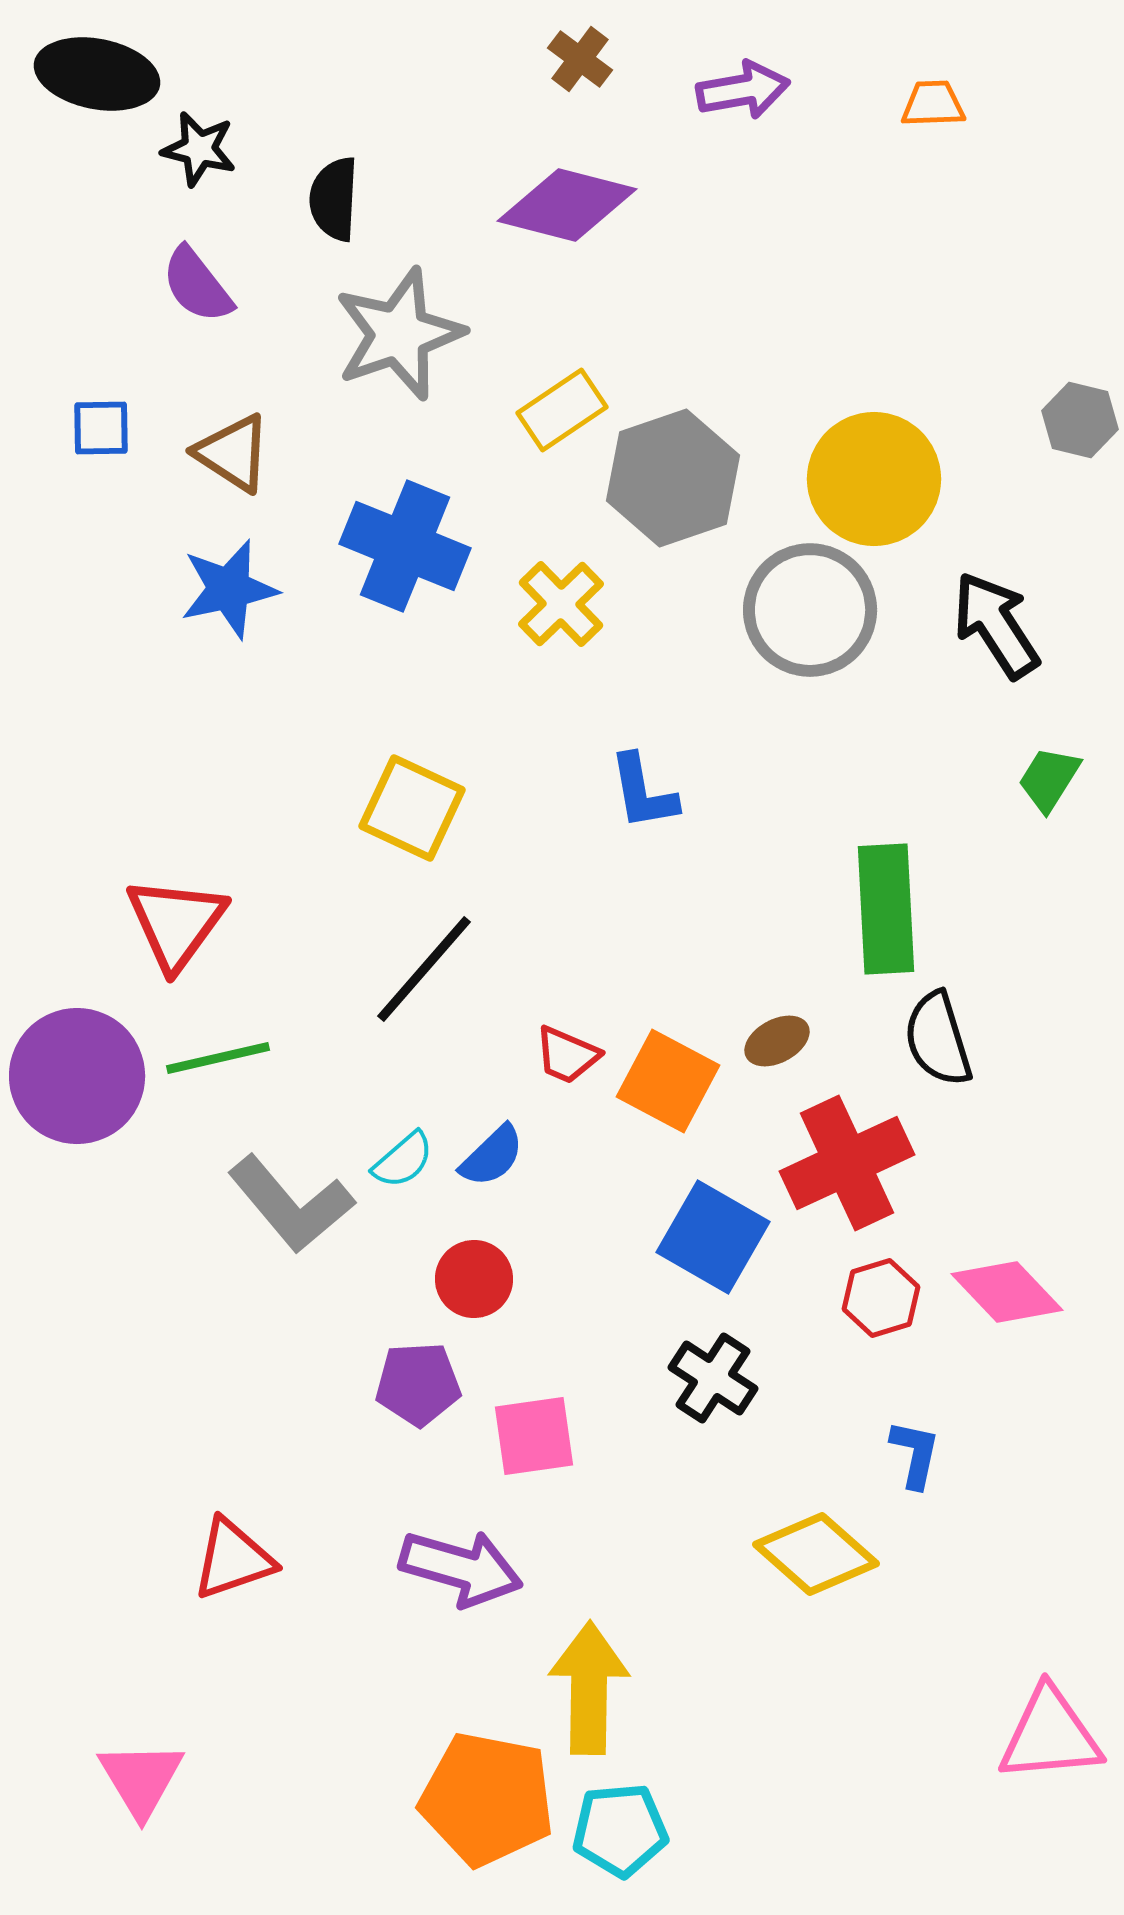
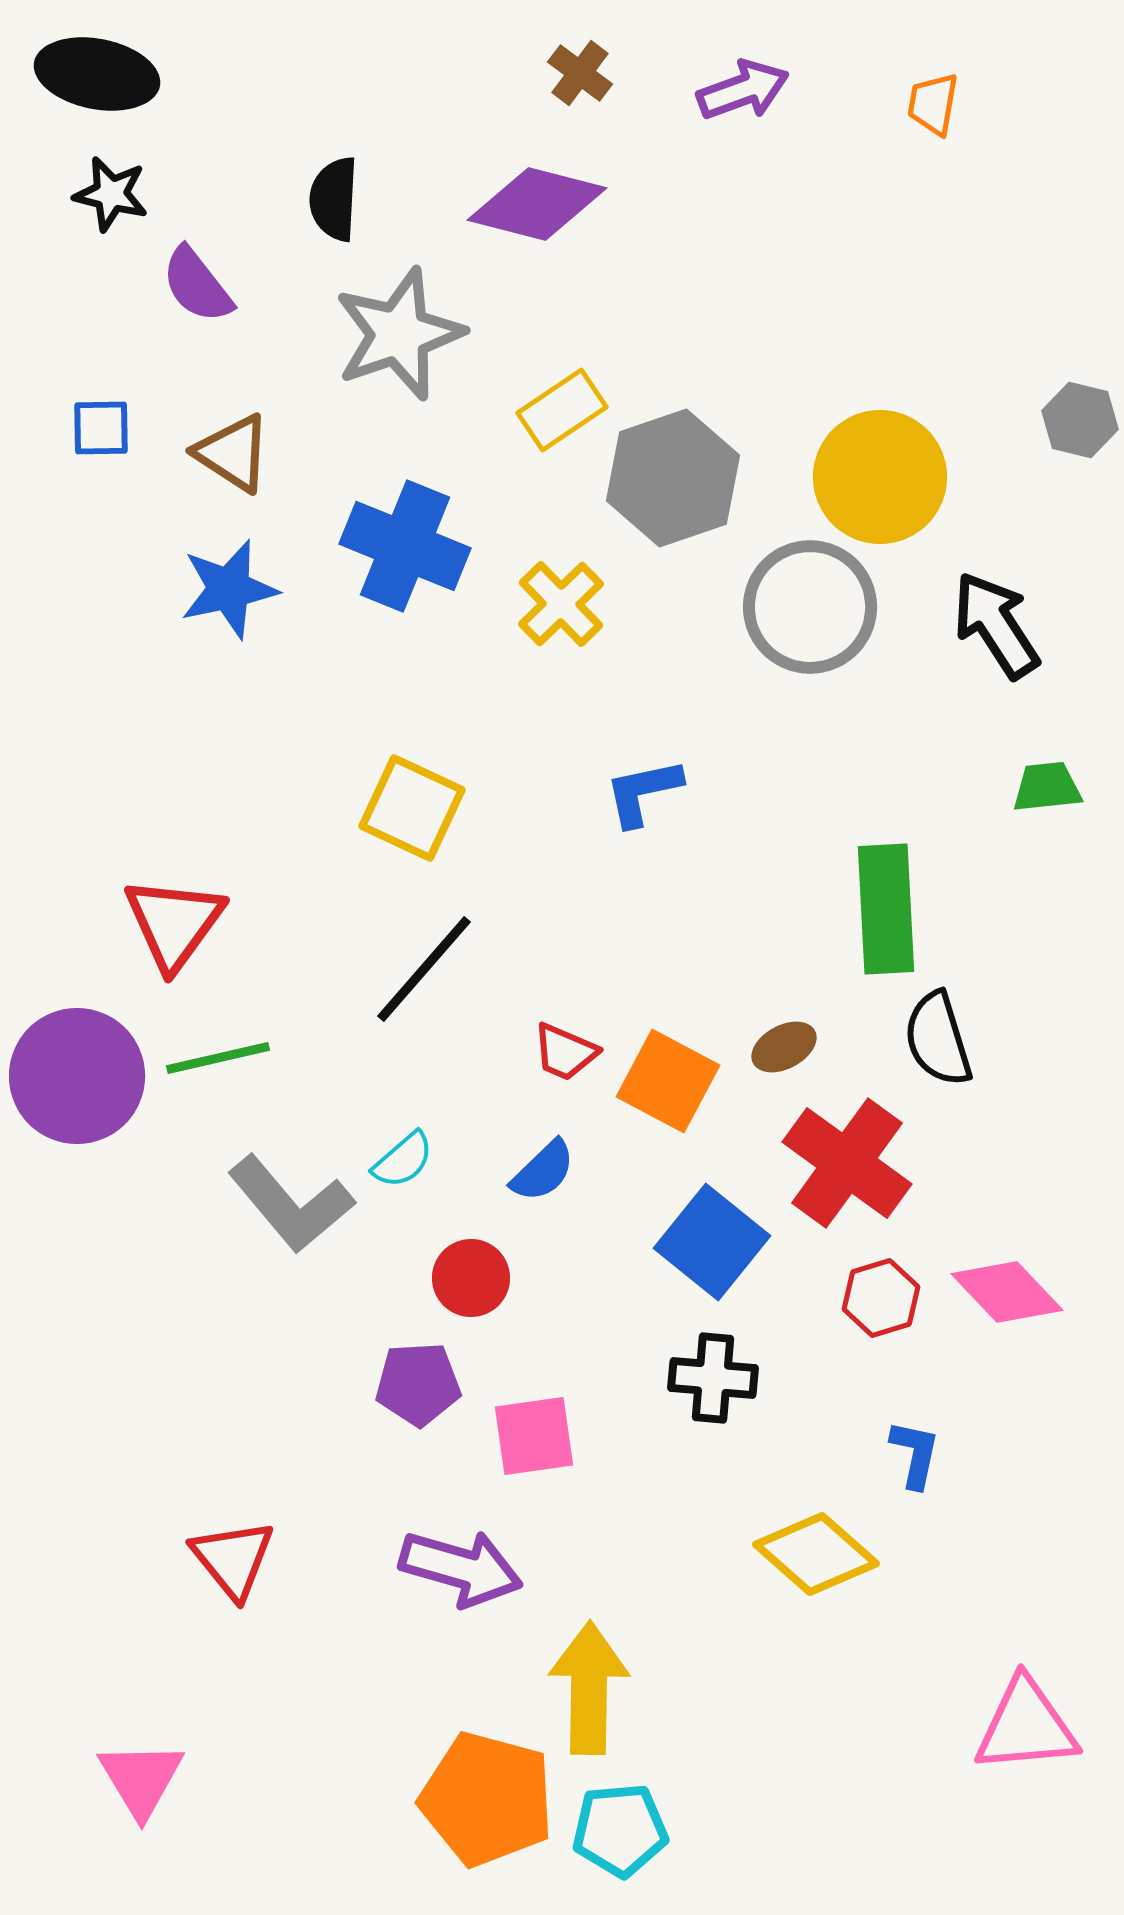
brown cross at (580, 59): moved 14 px down
purple arrow at (743, 90): rotated 10 degrees counterclockwise
orange trapezoid at (933, 104): rotated 78 degrees counterclockwise
black star at (199, 149): moved 88 px left, 45 px down
purple diamond at (567, 205): moved 30 px left, 1 px up
yellow circle at (874, 479): moved 6 px right, 2 px up
gray circle at (810, 610): moved 3 px up
green trapezoid at (1049, 779): moved 2 px left, 8 px down; rotated 52 degrees clockwise
blue L-shape at (643, 792): rotated 88 degrees clockwise
red triangle at (176, 923): moved 2 px left
brown ellipse at (777, 1041): moved 7 px right, 6 px down
red trapezoid at (567, 1055): moved 2 px left, 3 px up
blue semicircle at (492, 1156): moved 51 px right, 15 px down
red cross at (847, 1163): rotated 29 degrees counterclockwise
blue square at (713, 1237): moved 1 px left, 5 px down; rotated 9 degrees clockwise
red circle at (474, 1279): moved 3 px left, 1 px up
black cross at (713, 1378): rotated 28 degrees counterclockwise
red triangle at (233, 1559): rotated 50 degrees counterclockwise
pink triangle at (1050, 1735): moved 24 px left, 9 px up
orange pentagon at (487, 1799): rotated 4 degrees clockwise
